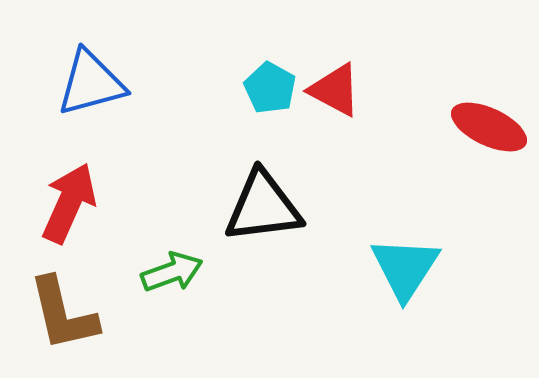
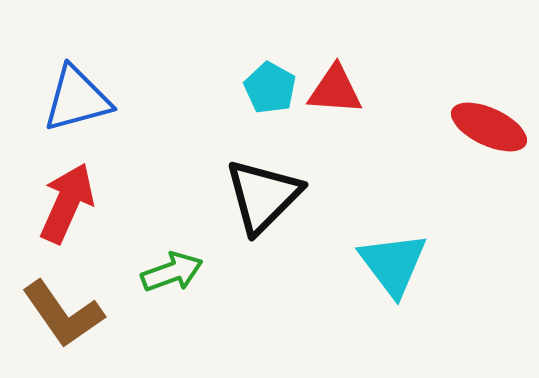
blue triangle: moved 14 px left, 16 px down
red triangle: rotated 24 degrees counterclockwise
red arrow: moved 2 px left
black triangle: moved 11 px up; rotated 38 degrees counterclockwise
cyan triangle: moved 12 px left, 4 px up; rotated 10 degrees counterclockwise
brown L-shape: rotated 22 degrees counterclockwise
